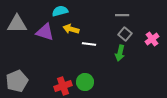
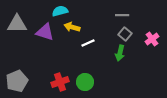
yellow arrow: moved 1 px right, 2 px up
white line: moved 1 px left, 1 px up; rotated 32 degrees counterclockwise
red cross: moved 3 px left, 4 px up
